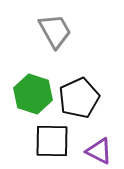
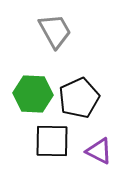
green hexagon: rotated 15 degrees counterclockwise
